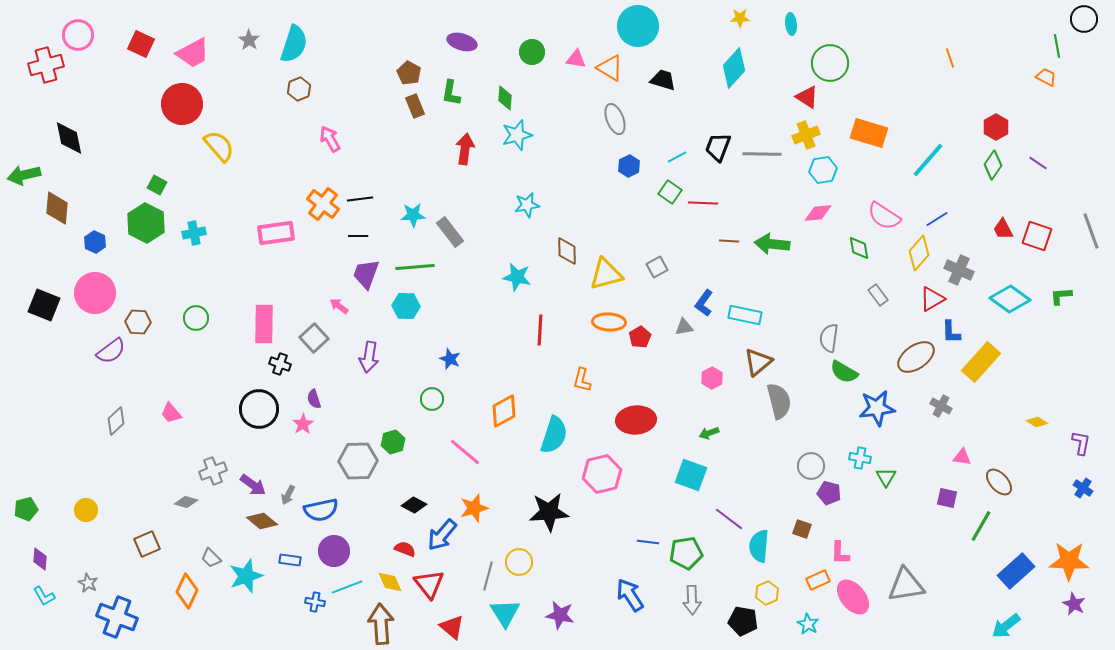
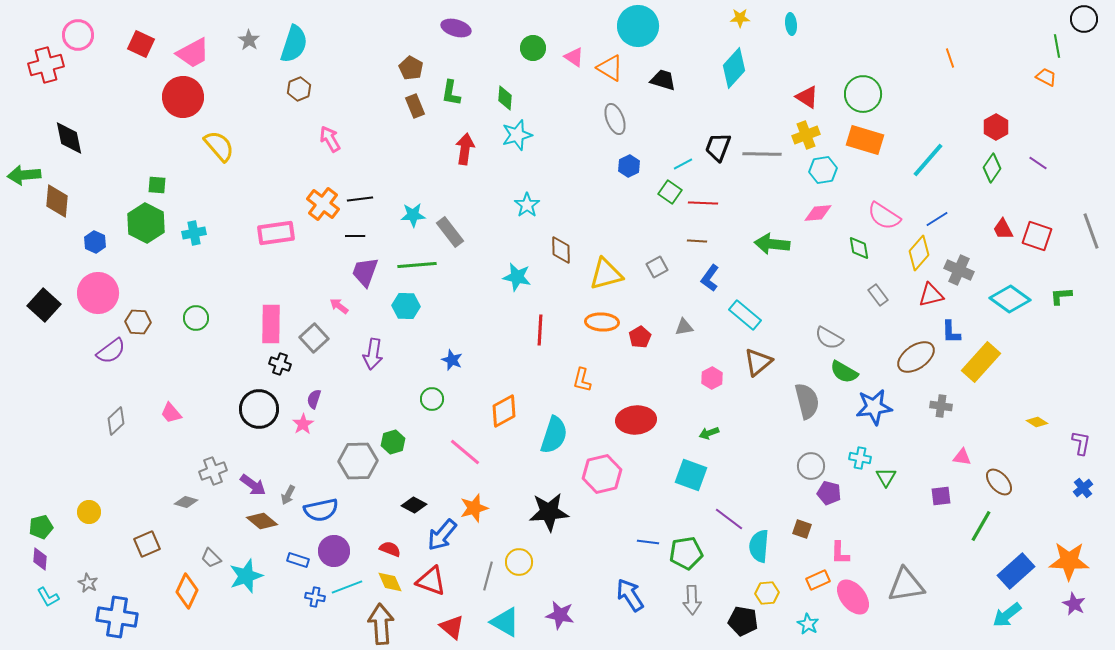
purple ellipse at (462, 42): moved 6 px left, 14 px up
green circle at (532, 52): moved 1 px right, 4 px up
pink triangle at (576, 59): moved 2 px left, 2 px up; rotated 25 degrees clockwise
green circle at (830, 63): moved 33 px right, 31 px down
brown pentagon at (409, 73): moved 2 px right, 5 px up
red circle at (182, 104): moved 1 px right, 7 px up
orange rectangle at (869, 133): moved 4 px left, 7 px down
cyan line at (677, 157): moved 6 px right, 7 px down
green diamond at (993, 165): moved 1 px left, 3 px down
green arrow at (24, 175): rotated 8 degrees clockwise
green square at (157, 185): rotated 24 degrees counterclockwise
cyan star at (527, 205): rotated 25 degrees counterclockwise
brown diamond at (57, 208): moved 7 px up
black line at (358, 236): moved 3 px left
brown line at (729, 241): moved 32 px left
brown diamond at (567, 251): moved 6 px left, 1 px up
green line at (415, 267): moved 2 px right, 2 px up
purple trapezoid at (366, 274): moved 1 px left, 2 px up
pink circle at (95, 293): moved 3 px right
red triangle at (932, 299): moved 1 px left, 4 px up; rotated 16 degrees clockwise
blue L-shape at (704, 303): moved 6 px right, 25 px up
black square at (44, 305): rotated 20 degrees clockwise
cyan rectangle at (745, 315): rotated 28 degrees clockwise
orange ellipse at (609, 322): moved 7 px left
pink rectangle at (264, 324): moved 7 px right
gray semicircle at (829, 338): rotated 68 degrees counterclockwise
purple arrow at (369, 357): moved 4 px right, 3 px up
blue star at (450, 359): moved 2 px right, 1 px down
purple semicircle at (314, 399): rotated 36 degrees clockwise
gray semicircle at (779, 401): moved 28 px right
gray cross at (941, 406): rotated 20 degrees counterclockwise
blue star at (877, 408): moved 3 px left, 1 px up
blue cross at (1083, 488): rotated 18 degrees clockwise
purple square at (947, 498): moved 6 px left, 2 px up; rotated 20 degrees counterclockwise
green pentagon at (26, 509): moved 15 px right, 18 px down
yellow circle at (86, 510): moved 3 px right, 2 px down
red semicircle at (405, 549): moved 15 px left
blue rectangle at (290, 560): moved 8 px right; rotated 10 degrees clockwise
red triangle at (429, 584): moved 2 px right, 3 px up; rotated 32 degrees counterclockwise
yellow hexagon at (767, 593): rotated 20 degrees clockwise
cyan L-shape at (44, 596): moved 4 px right, 1 px down
blue cross at (315, 602): moved 5 px up
cyan triangle at (505, 613): moved 9 px down; rotated 28 degrees counterclockwise
blue cross at (117, 617): rotated 12 degrees counterclockwise
cyan arrow at (1006, 626): moved 1 px right, 11 px up
